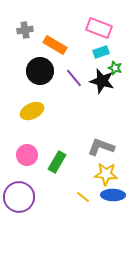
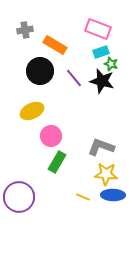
pink rectangle: moved 1 px left, 1 px down
green star: moved 4 px left, 4 px up
pink circle: moved 24 px right, 19 px up
yellow line: rotated 16 degrees counterclockwise
